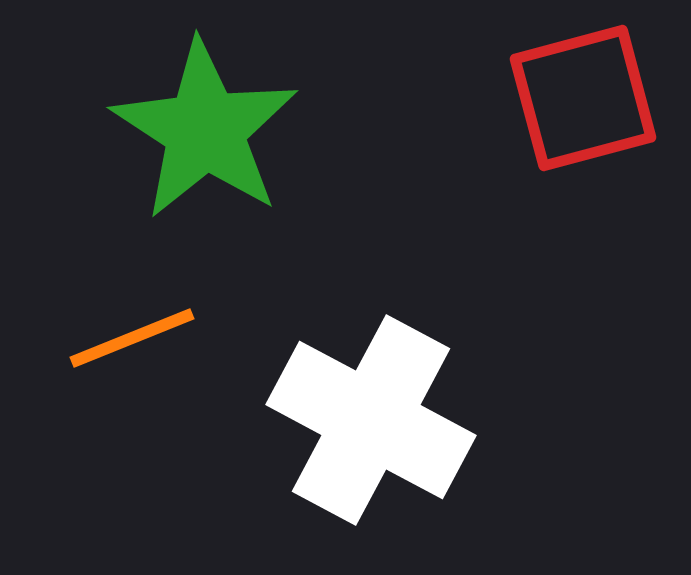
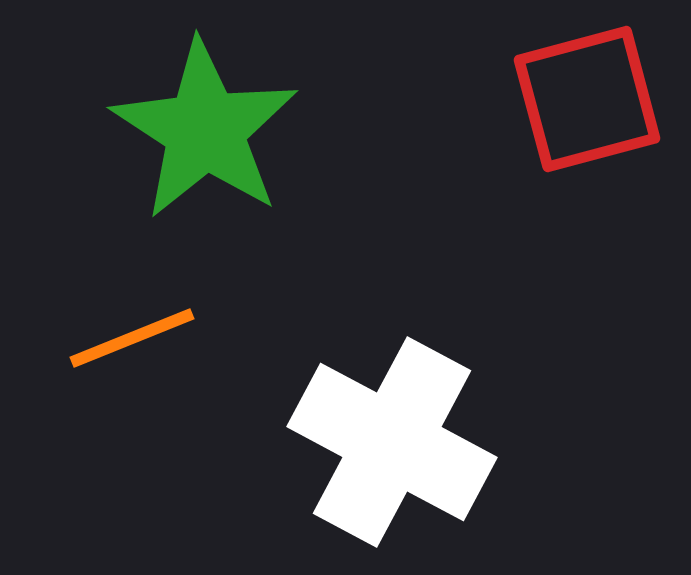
red square: moved 4 px right, 1 px down
white cross: moved 21 px right, 22 px down
